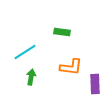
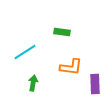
green arrow: moved 2 px right, 6 px down
